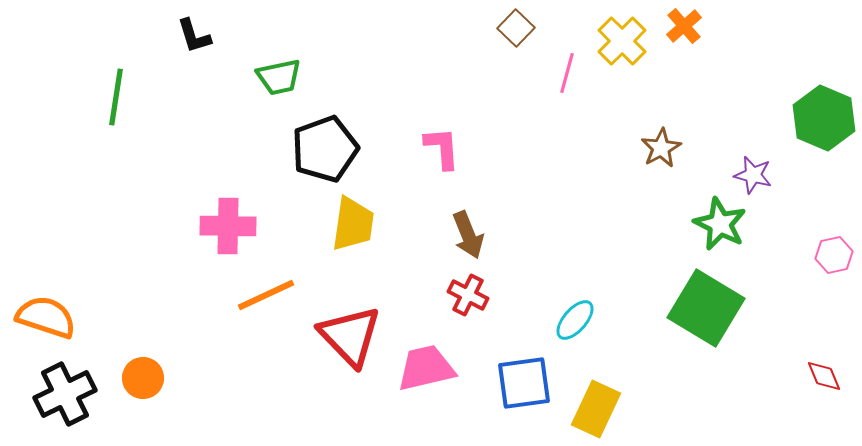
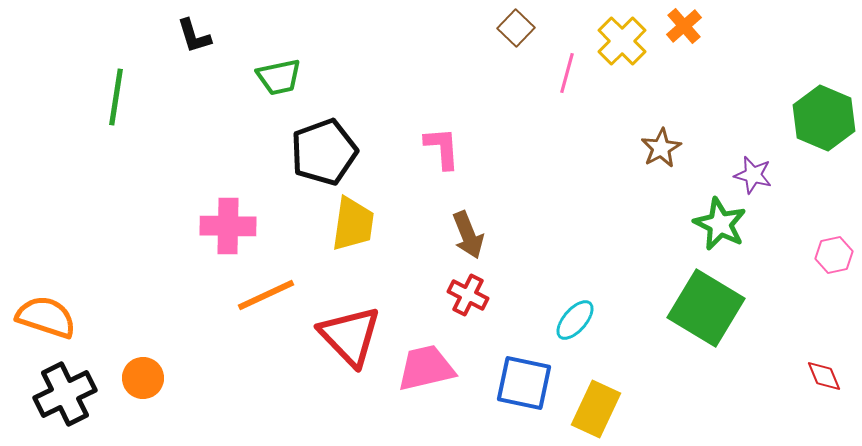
black pentagon: moved 1 px left, 3 px down
blue square: rotated 20 degrees clockwise
